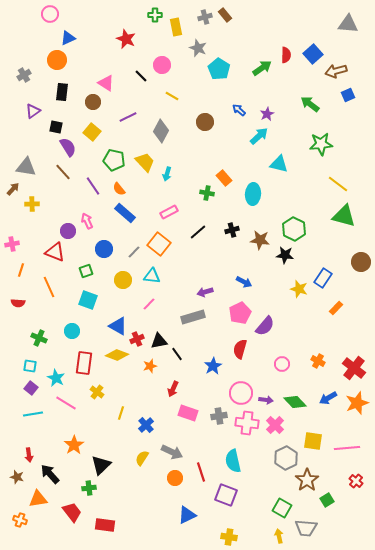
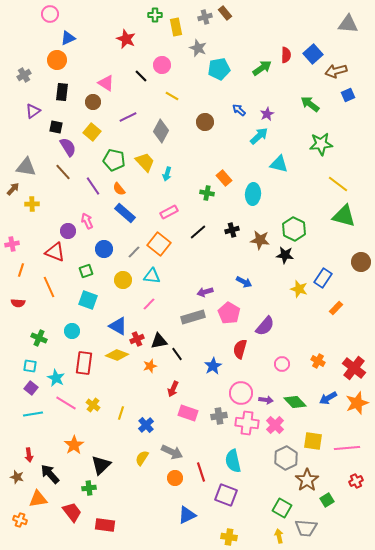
brown rectangle at (225, 15): moved 2 px up
cyan pentagon at (219, 69): rotated 30 degrees clockwise
pink pentagon at (240, 313): moved 11 px left; rotated 15 degrees counterclockwise
yellow cross at (97, 392): moved 4 px left, 13 px down
red cross at (356, 481): rotated 24 degrees clockwise
